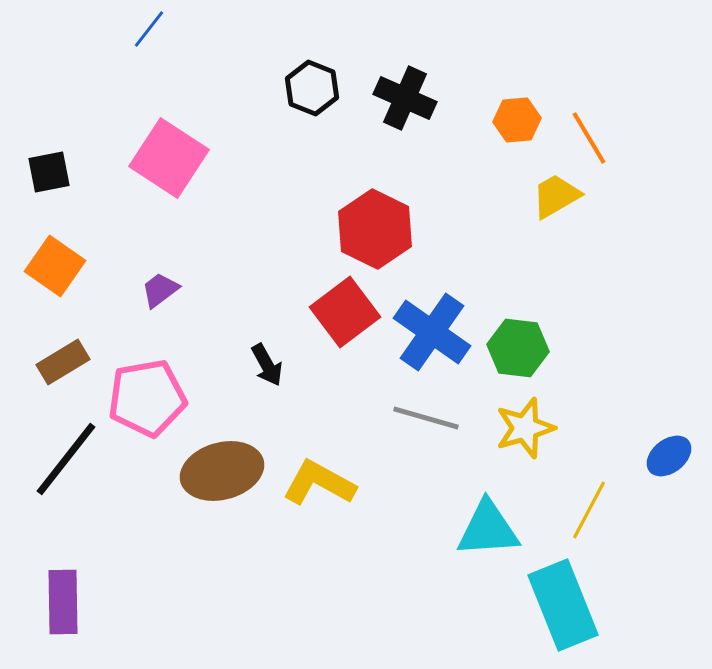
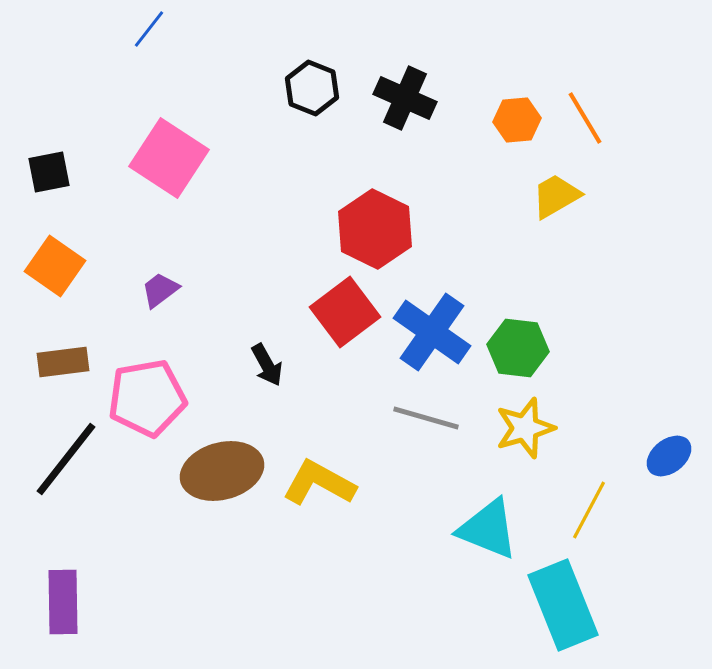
orange line: moved 4 px left, 20 px up
brown rectangle: rotated 24 degrees clockwise
cyan triangle: rotated 26 degrees clockwise
